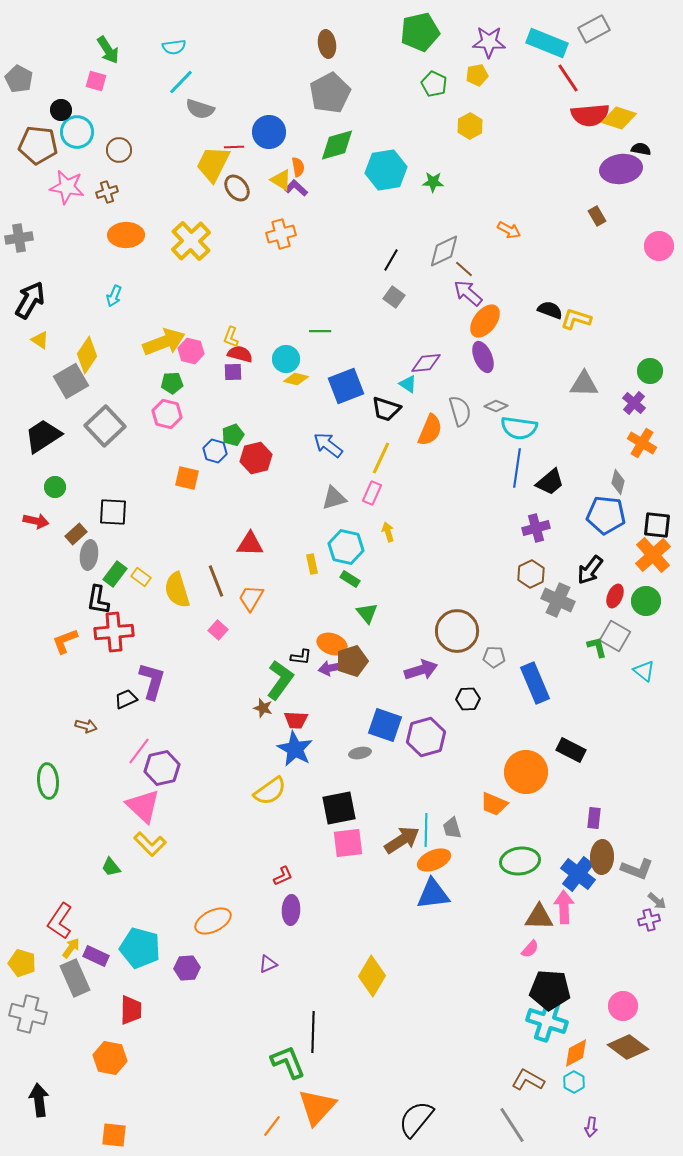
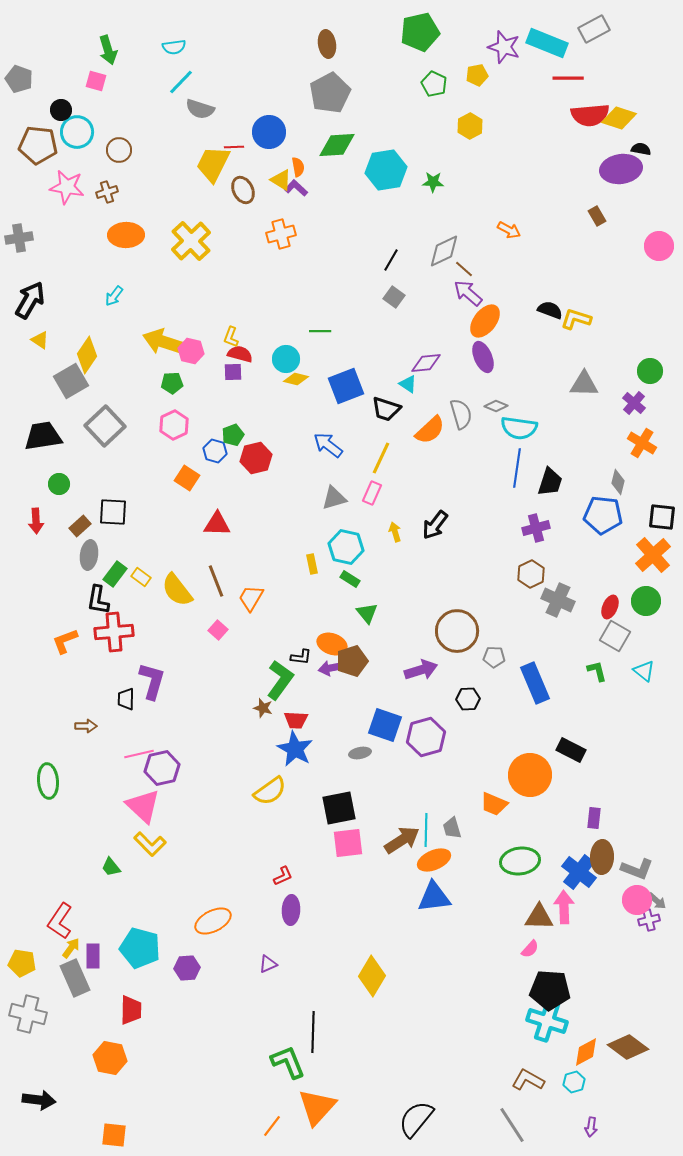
purple star at (489, 42): moved 15 px right, 5 px down; rotated 16 degrees clockwise
green arrow at (108, 50): rotated 16 degrees clockwise
red line at (568, 78): rotated 56 degrees counterclockwise
gray pentagon at (19, 79): rotated 8 degrees counterclockwise
green diamond at (337, 145): rotated 12 degrees clockwise
brown ellipse at (237, 188): moved 6 px right, 2 px down; rotated 12 degrees clockwise
cyan arrow at (114, 296): rotated 15 degrees clockwise
yellow arrow at (164, 342): rotated 141 degrees counterclockwise
gray semicircle at (460, 411): moved 1 px right, 3 px down
pink hexagon at (167, 414): moved 7 px right, 11 px down; rotated 20 degrees clockwise
orange semicircle at (430, 430): rotated 24 degrees clockwise
black trapezoid at (43, 436): rotated 24 degrees clockwise
orange square at (187, 478): rotated 20 degrees clockwise
black trapezoid at (550, 482): rotated 32 degrees counterclockwise
green circle at (55, 487): moved 4 px right, 3 px up
blue pentagon at (606, 515): moved 3 px left
red arrow at (36, 521): rotated 75 degrees clockwise
black square at (657, 525): moved 5 px right, 8 px up
yellow arrow at (388, 532): moved 7 px right
brown rectangle at (76, 534): moved 4 px right, 8 px up
red triangle at (250, 544): moved 33 px left, 20 px up
black arrow at (590, 570): moved 155 px left, 45 px up
yellow semicircle at (177, 590): rotated 21 degrees counterclockwise
red ellipse at (615, 596): moved 5 px left, 11 px down
green L-shape at (597, 647): moved 24 px down
black trapezoid at (126, 699): rotated 65 degrees counterclockwise
brown arrow at (86, 726): rotated 15 degrees counterclockwise
pink line at (139, 751): moved 3 px down; rotated 40 degrees clockwise
orange circle at (526, 772): moved 4 px right, 3 px down
blue cross at (578, 874): moved 1 px right, 2 px up
blue triangle at (433, 894): moved 1 px right, 3 px down
purple rectangle at (96, 956): moved 3 px left; rotated 65 degrees clockwise
yellow pentagon at (22, 963): rotated 8 degrees counterclockwise
pink circle at (623, 1006): moved 14 px right, 106 px up
orange diamond at (576, 1053): moved 10 px right, 1 px up
cyan hexagon at (574, 1082): rotated 15 degrees clockwise
black arrow at (39, 1100): rotated 104 degrees clockwise
